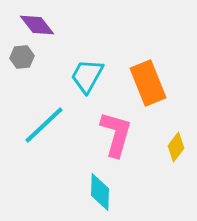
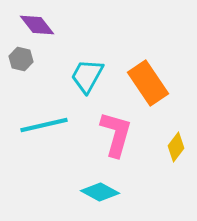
gray hexagon: moved 1 px left, 2 px down; rotated 20 degrees clockwise
orange rectangle: rotated 12 degrees counterclockwise
cyan line: rotated 30 degrees clockwise
cyan diamond: rotated 63 degrees counterclockwise
